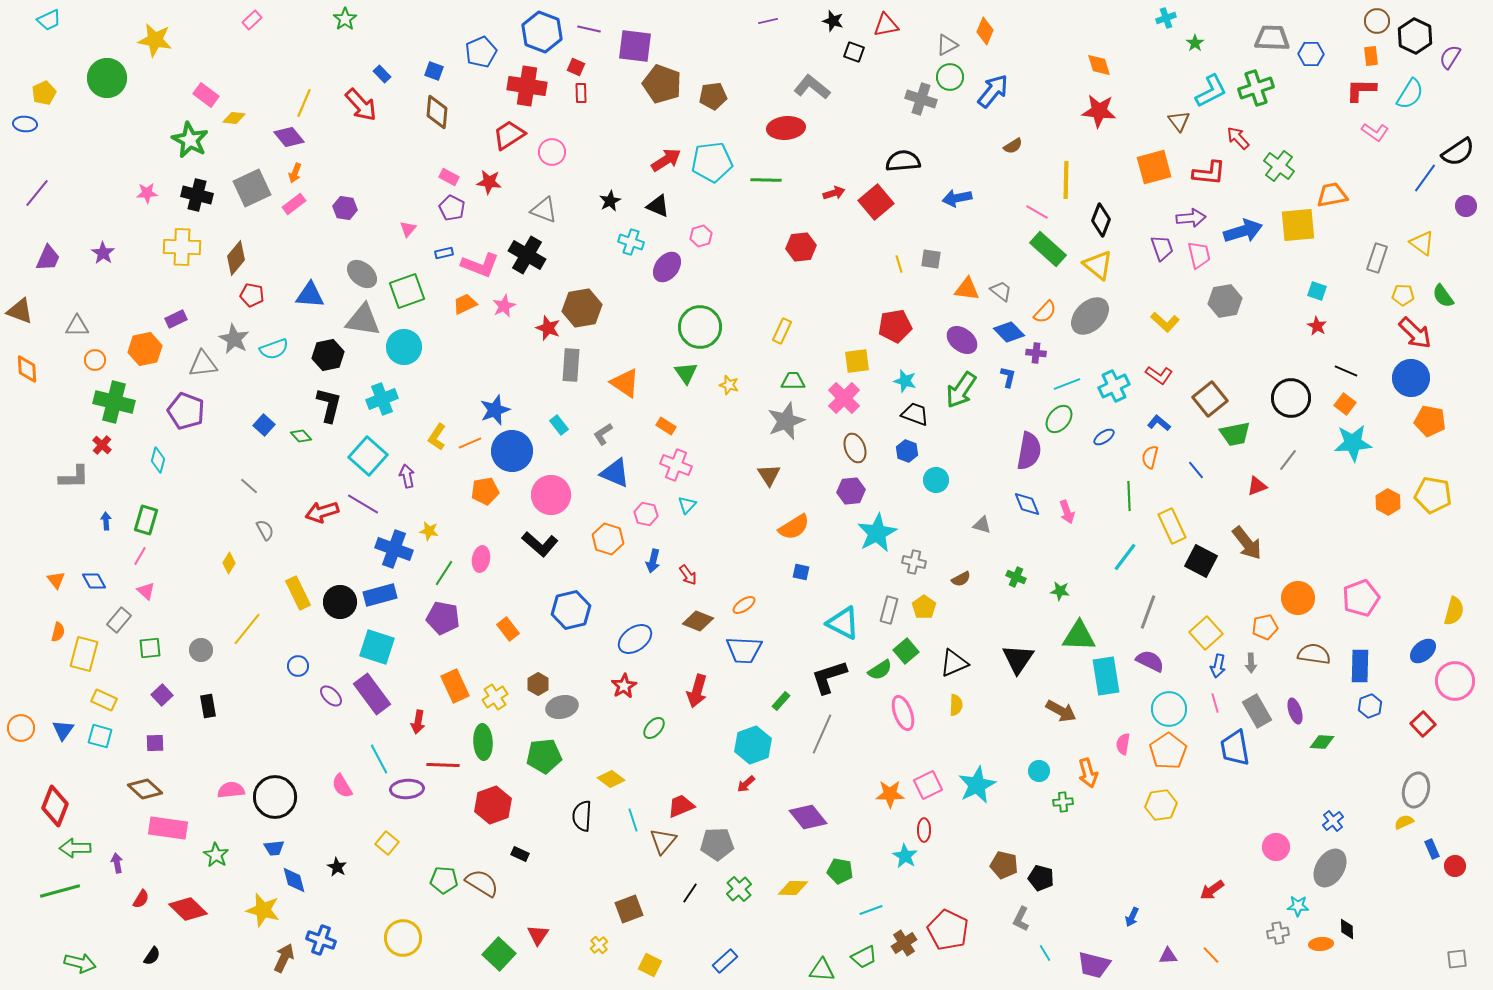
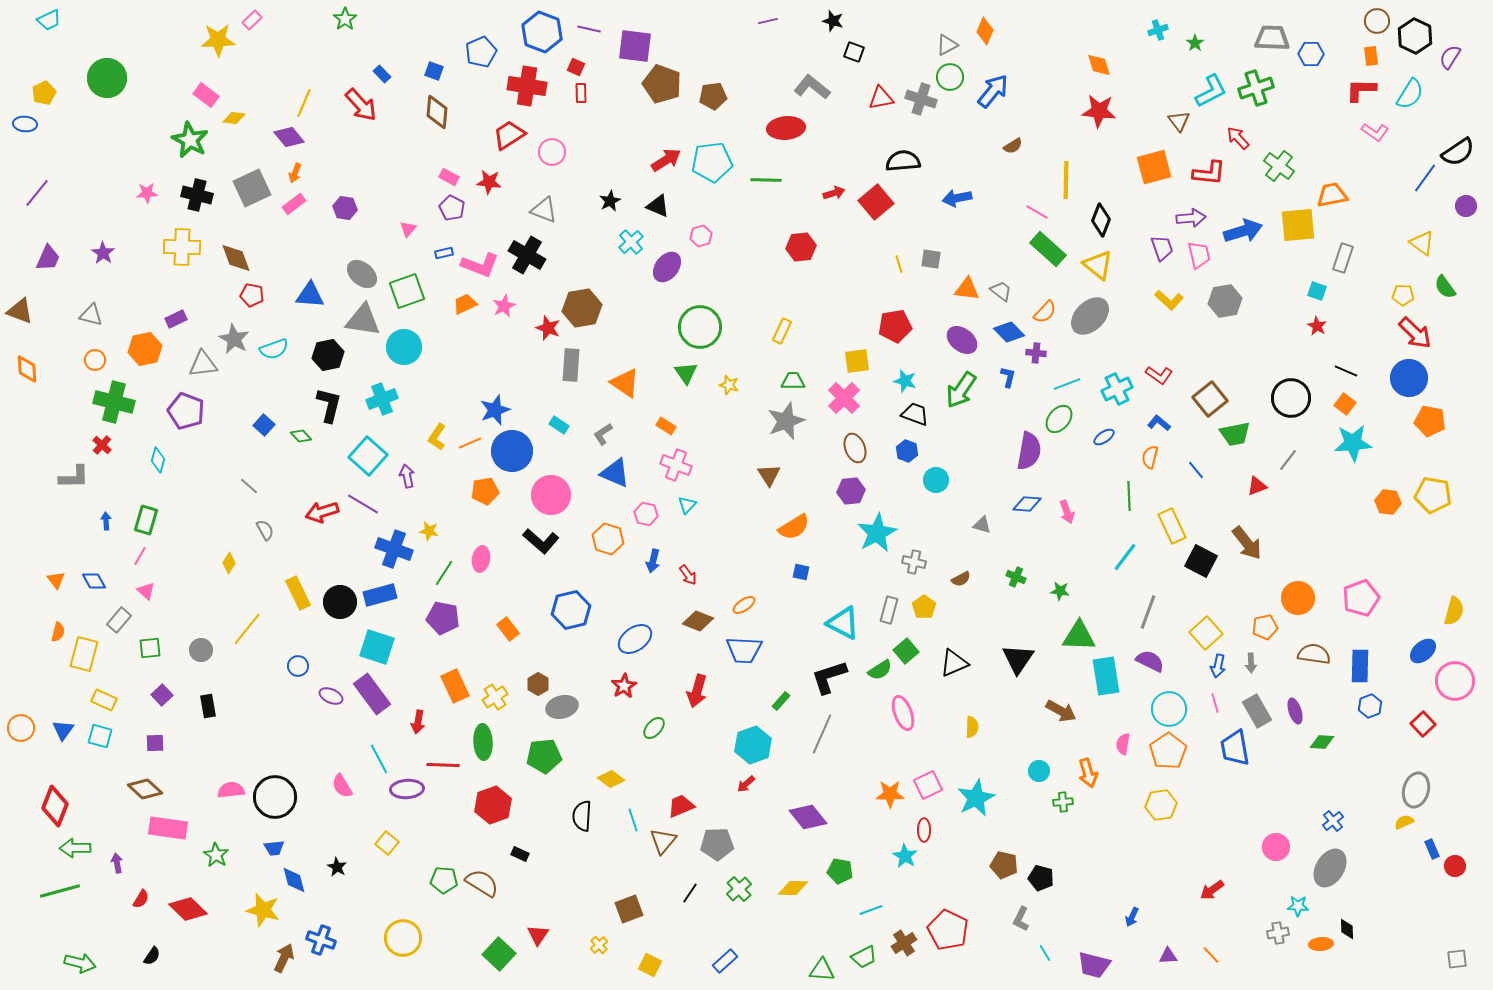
cyan cross at (1166, 18): moved 8 px left, 12 px down
red triangle at (886, 25): moved 5 px left, 73 px down
yellow star at (155, 40): moved 63 px right; rotated 12 degrees counterclockwise
cyan cross at (631, 242): rotated 30 degrees clockwise
brown diamond at (236, 258): rotated 60 degrees counterclockwise
gray rectangle at (1377, 258): moved 34 px left
green semicircle at (1443, 296): moved 2 px right, 9 px up
yellow L-shape at (1165, 322): moved 4 px right, 22 px up
gray triangle at (77, 326): moved 14 px right, 11 px up; rotated 15 degrees clockwise
blue circle at (1411, 378): moved 2 px left
cyan cross at (1114, 386): moved 3 px right, 3 px down
cyan rectangle at (559, 425): rotated 18 degrees counterclockwise
orange hexagon at (1388, 502): rotated 20 degrees counterclockwise
blue diamond at (1027, 504): rotated 64 degrees counterclockwise
black L-shape at (540, 544): moved 1 px right, 3 px up
purple ellipse at (331, 696): rotated 20 degrees counterclockwise
yellow semicircle at (956, 705): moved 16 px right, 22 px down
cyan star at (977, 785): moved 1 px left, 13 px down
